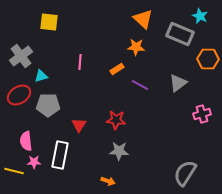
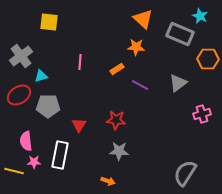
gray pentagon: moved 1 px down
